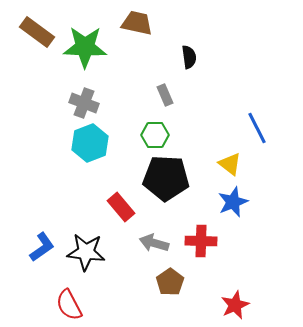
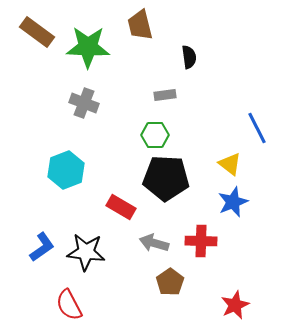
brown trapezoid: moved 3 px right, 2 px down; rotated 116 degrees counterclockwise
green star: moved 3 px right
gray rectangle: rotated 75 degrees counterclockwise
cyan hexagon: moved 24 px left, 27 px down
red rectangle: rotated 20 degrees counterclockwise
